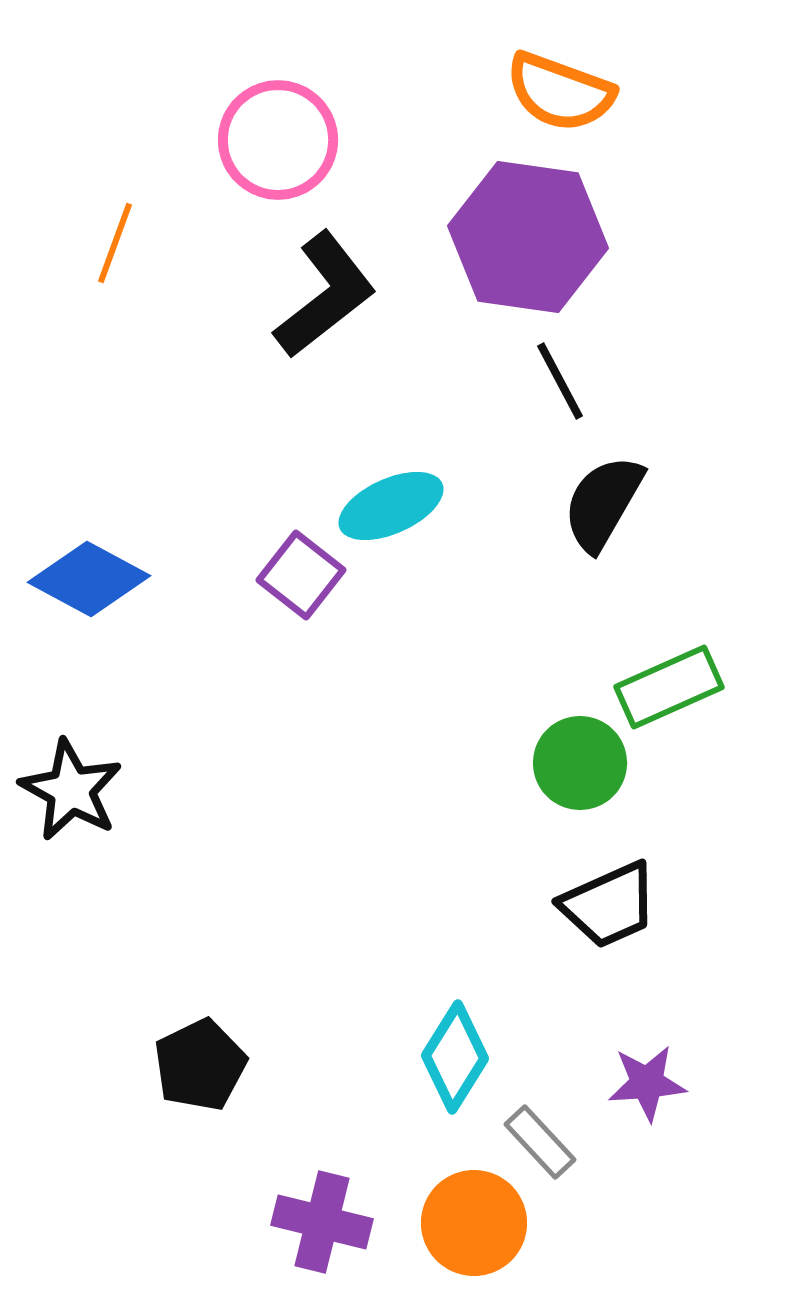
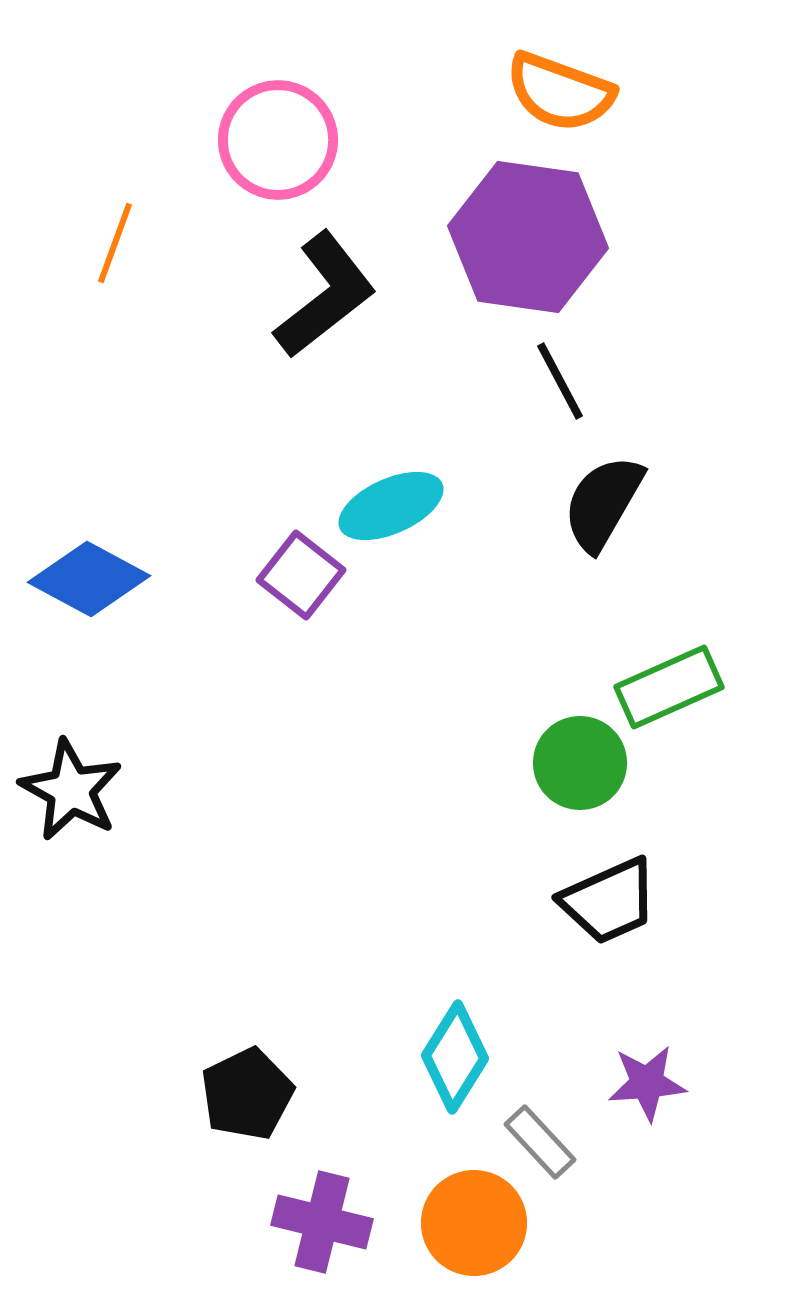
black trapezoid: moved 4 px up
black pentagon: moved 47 px right, 29 px down
